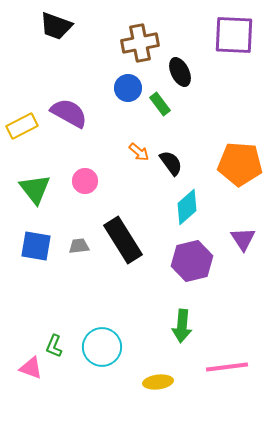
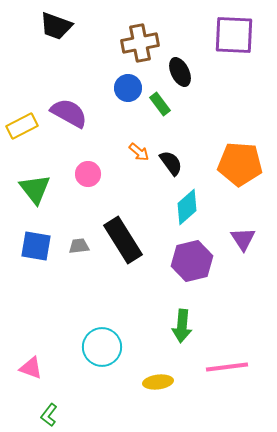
pink circle: moved 3 px right, 7 px up
green L-shape: moved 5 px left, 69 px down; rotated 15 degrees clockwise
